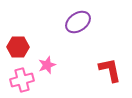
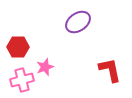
pink star: moved 2 px left, 2 px down
